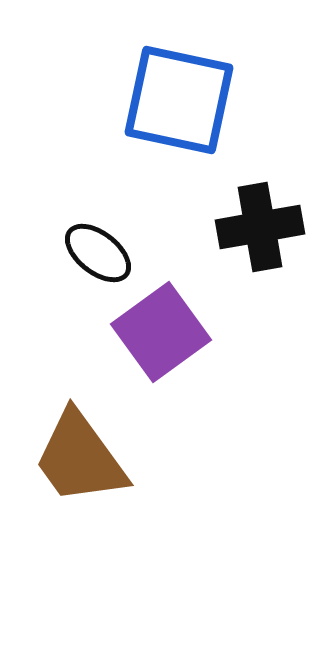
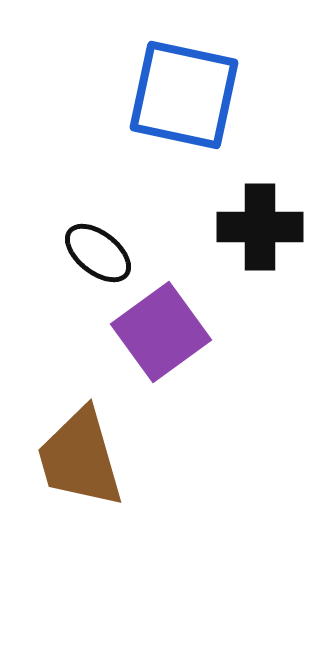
blue square: moved 5 px right, 5 px up
black cross: rotated 10 degrees clockwise
brown trapezoid: rotated 20 degrees clockwise
